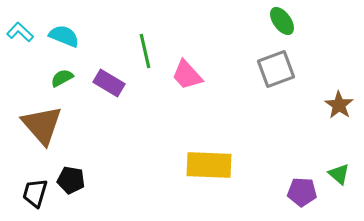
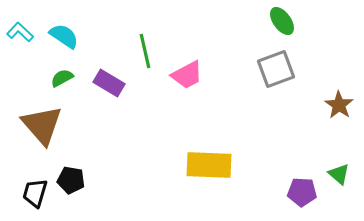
cyan semicircle: rotated 12 degrees clockwise
pink trapezoid: rotated 76 degrees counterclockwise
